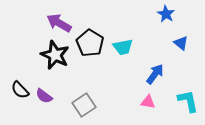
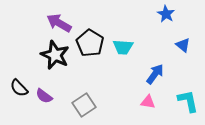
blue triangle: moved 2 px right, 2 px down
cyan trapezoid: rotated 15 degrees clockwise
black semicircle: moved 1 px left, 2 px up
